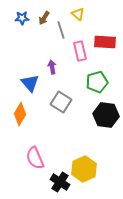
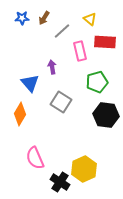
yellow triangle: moved 12 px right, 5 px down
gray line: moved 1 px right, 1 px down; rotated 66 degrees clockwise
